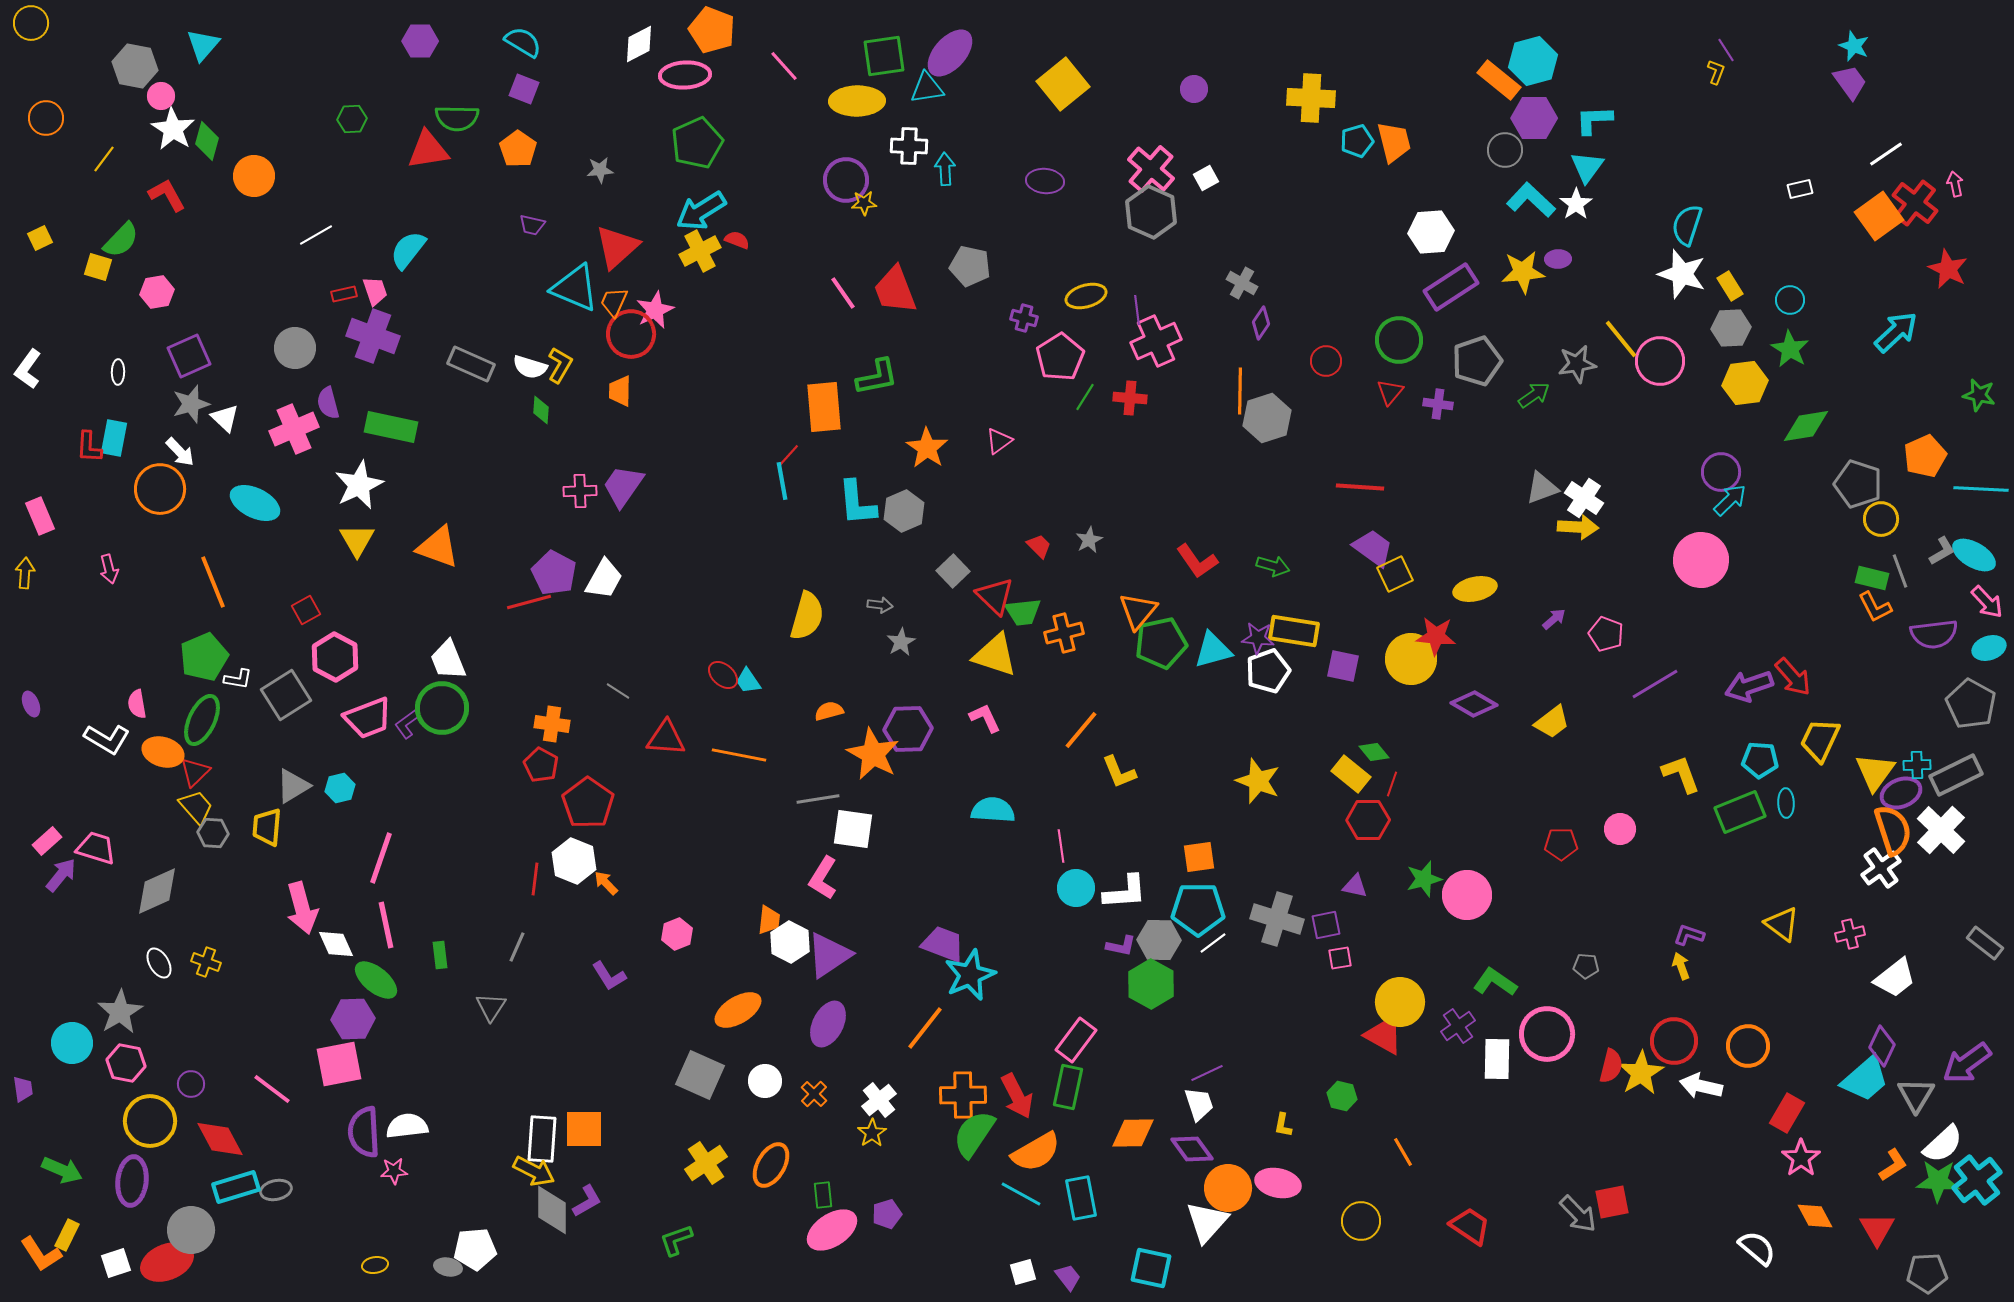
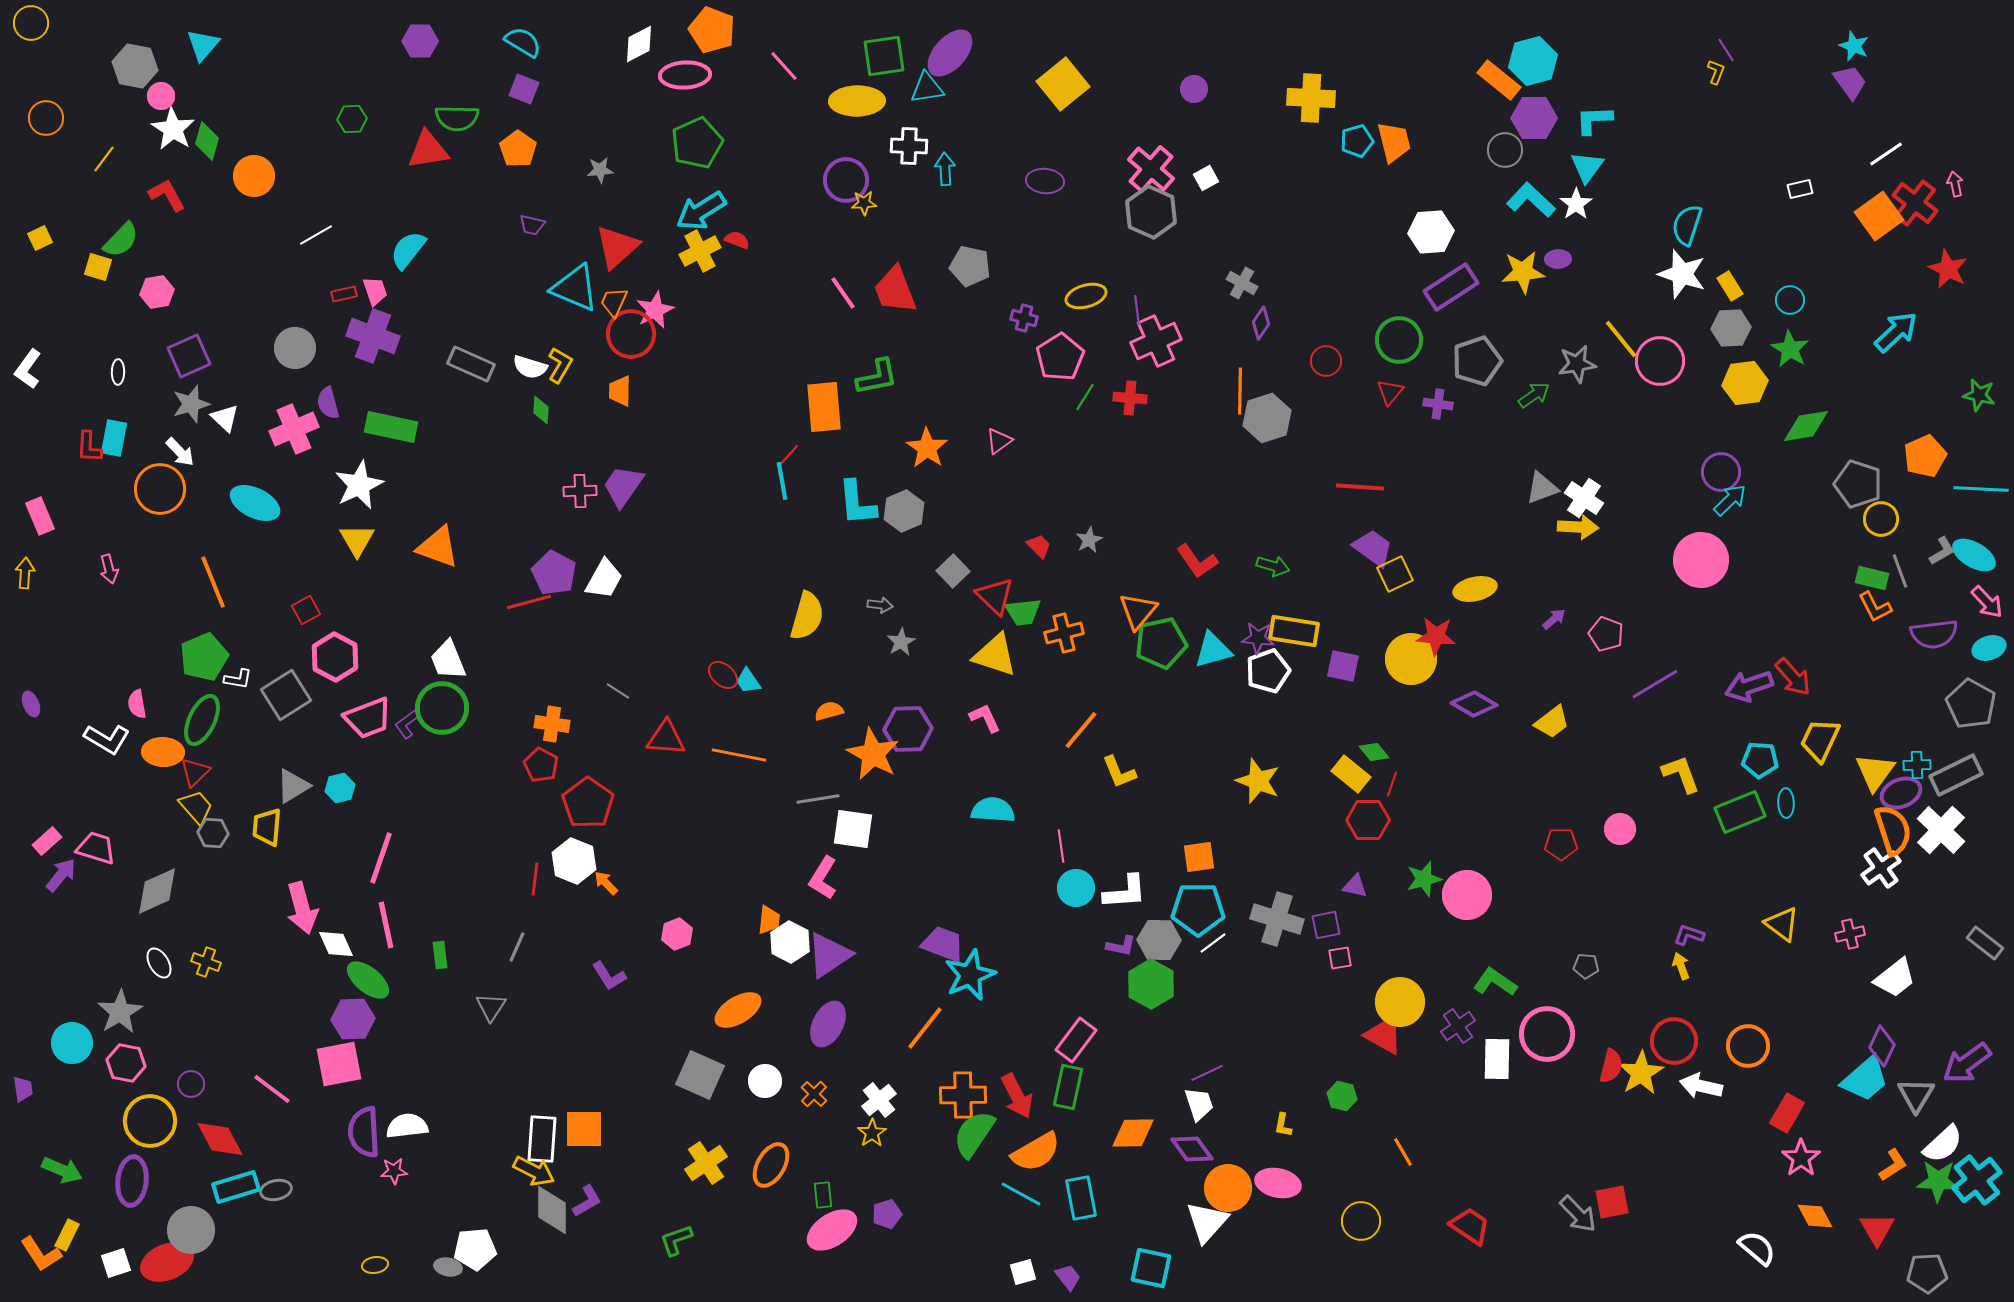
orange ellipse at (163, 752): rotated 15 degrees counterclockwise
green ellipse at (376, 980): moved 8 px left
